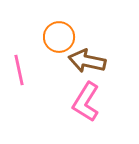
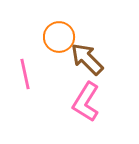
brown arrow: moved 2 px up; rotated 33 degrees clockwise
pink line: moved 6 px right, 4 px down
